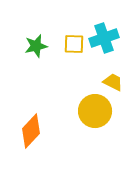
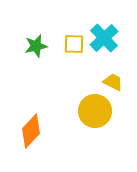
cyan cross: rotated 24 degrees counterclockwise
